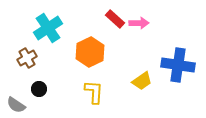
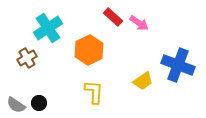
red rectangle: moved 2 px left, 2 px up
pink arrow: rotated 36 degrees clockwise
orange hexagon: moved 1 px left, 2 px up
blue cross: rotated 12 degrees clockwise
yellow trapezoid: moved 1 px right
black circle: moved 14 px down
